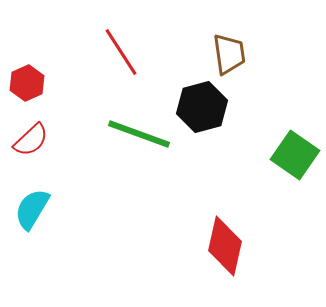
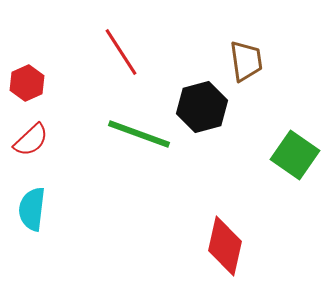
brown trapezoid: moved 17 px right, 7 px down
cyan semicircle: rotated 24 degrees counterclockwise
